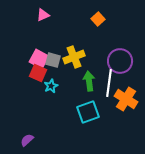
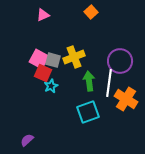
orange square: moved 7 px left, 7 px up
red square: moved 5 px right
